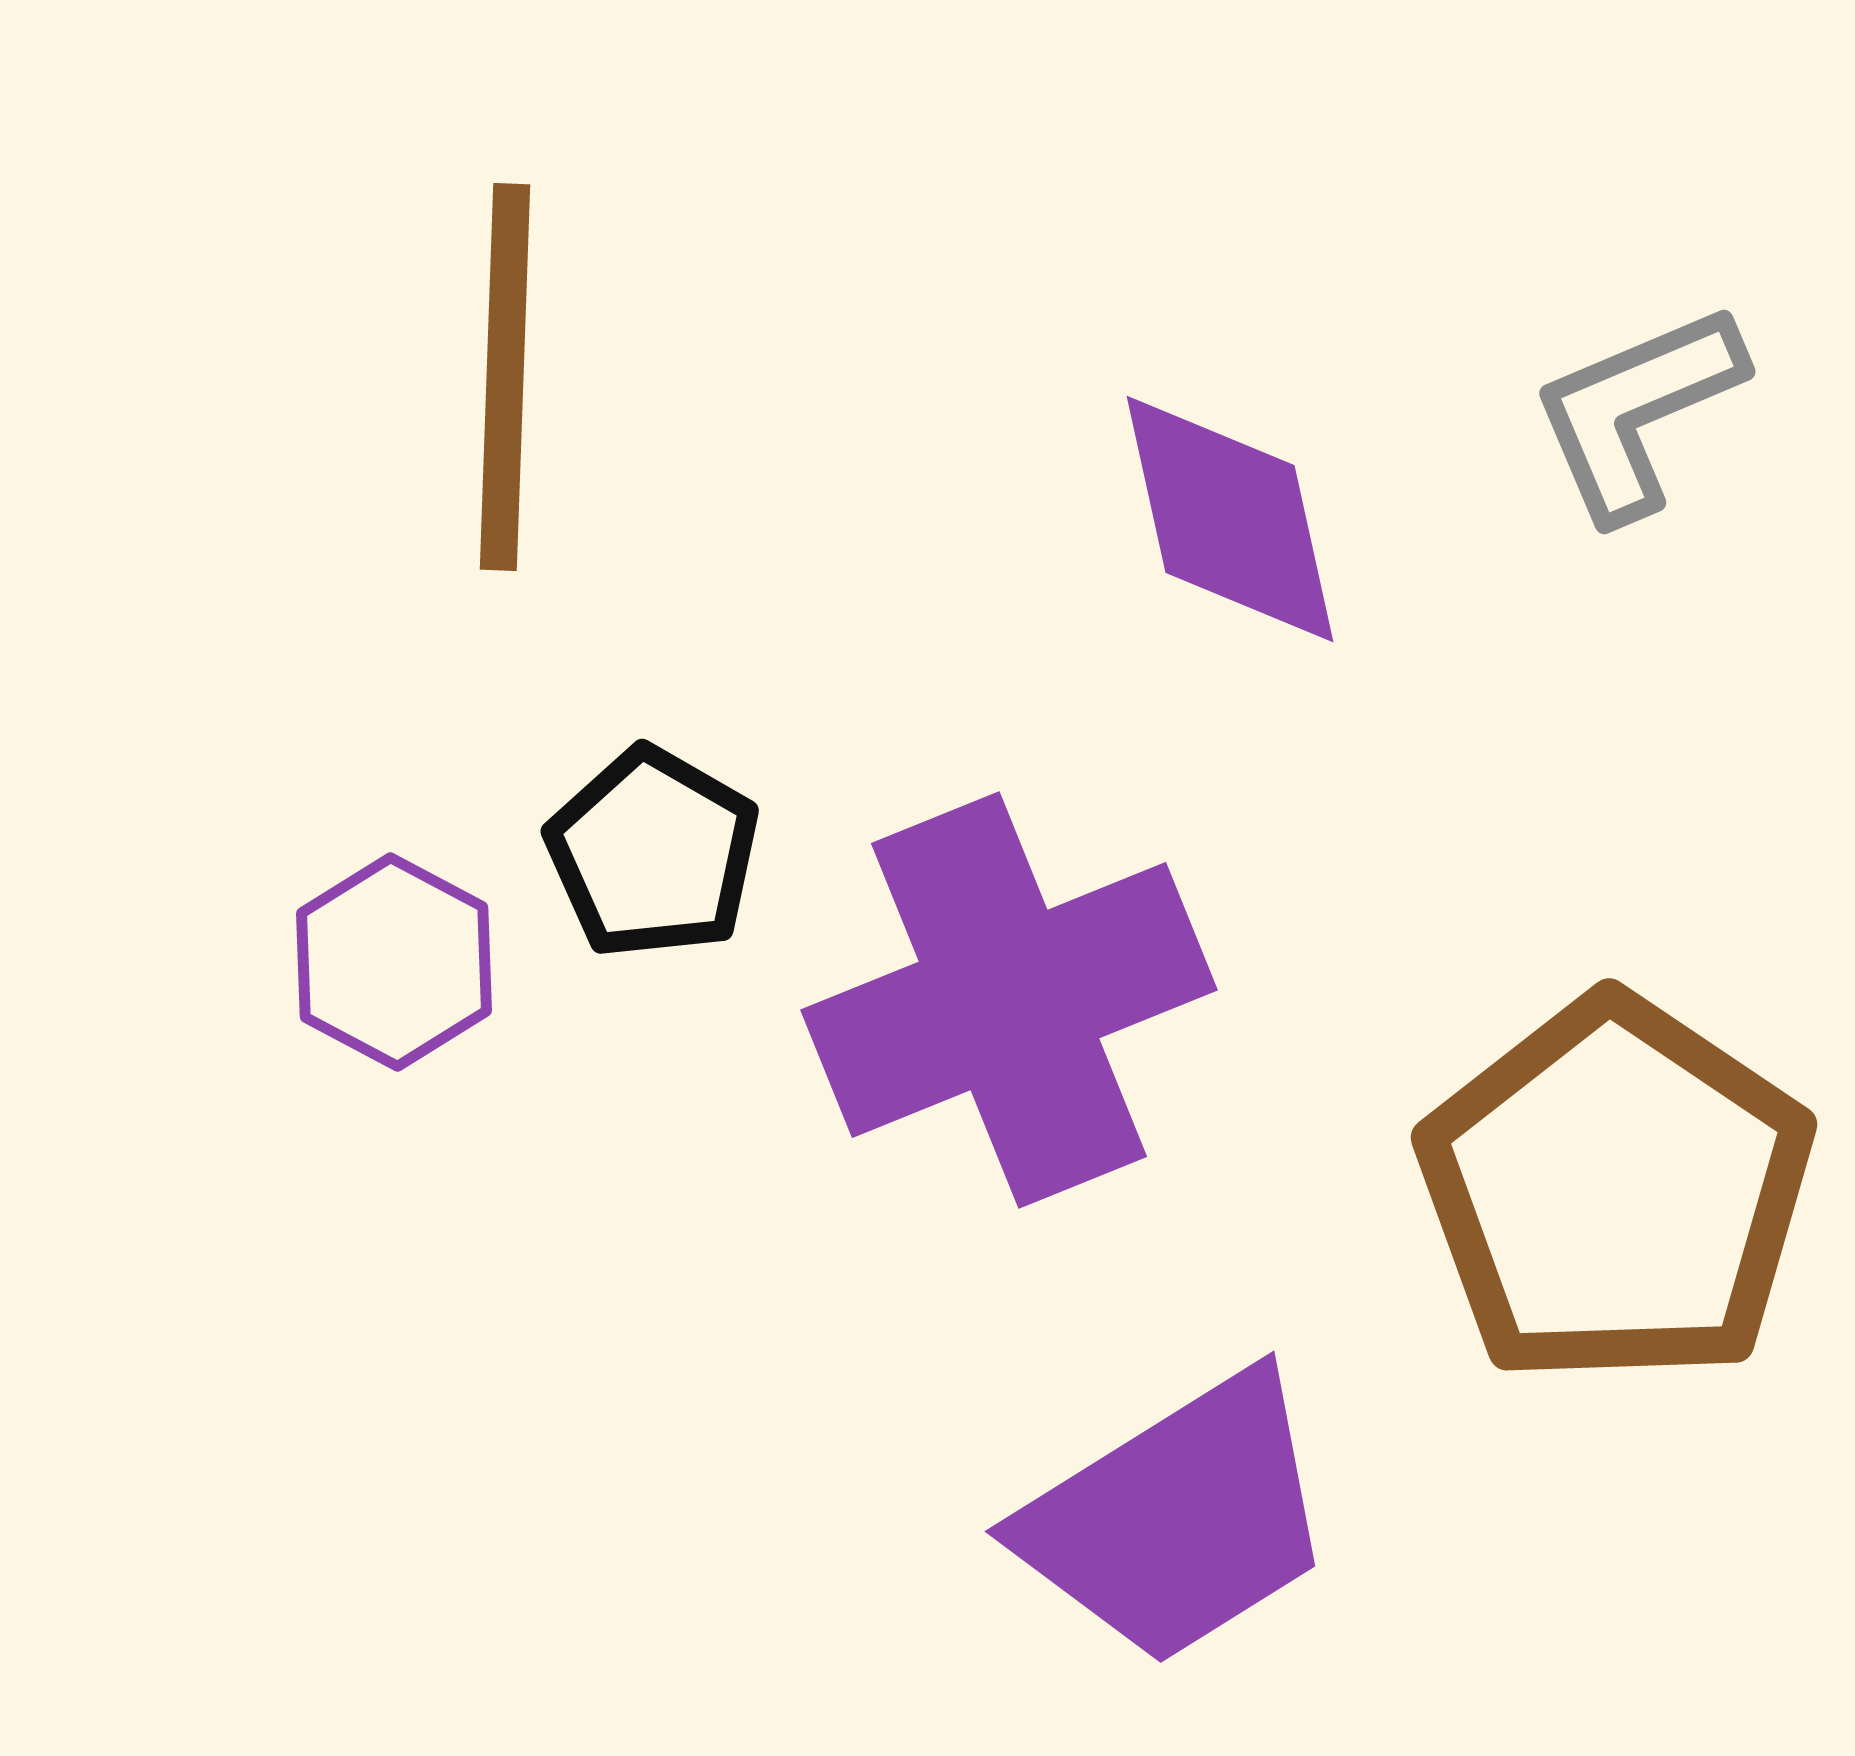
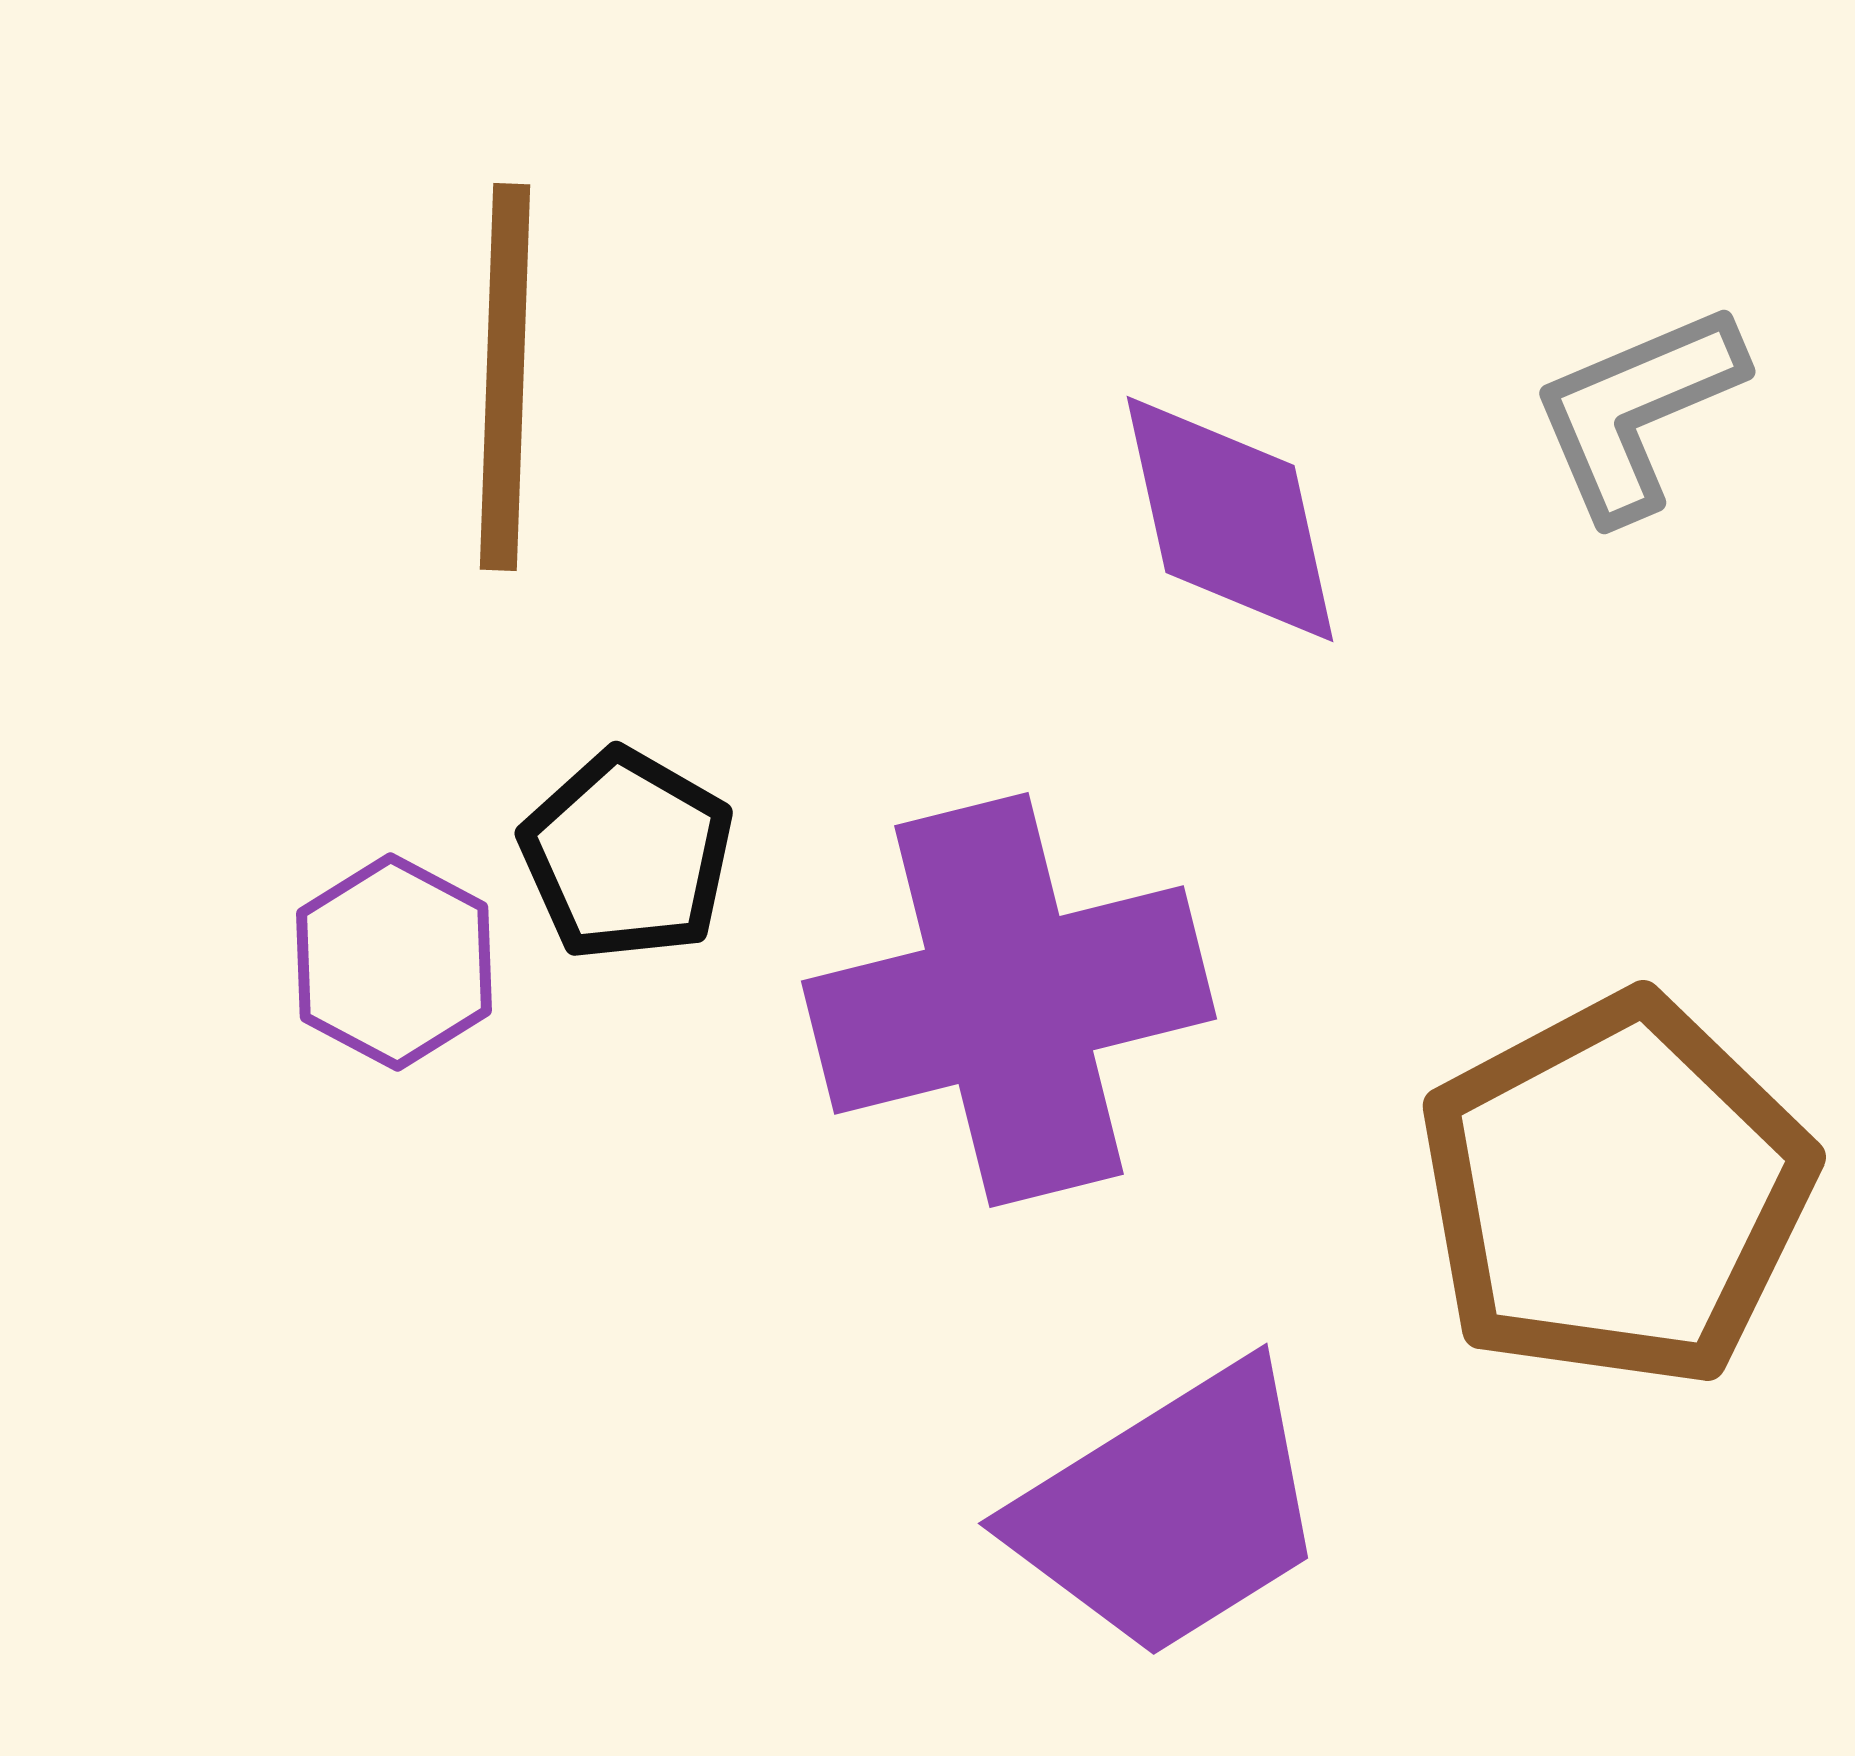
black pentagon: moved 26 px left, 2 px down
purple cross: rotated 8 degrees clockwise
brown pentagon: rotated 10 degrees clockwise
purple trapezoid: moved 7 px left, 8 px up
